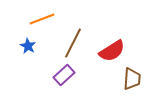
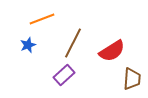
blue star: moved 1 px up; rotated 21 degrees clockwise
